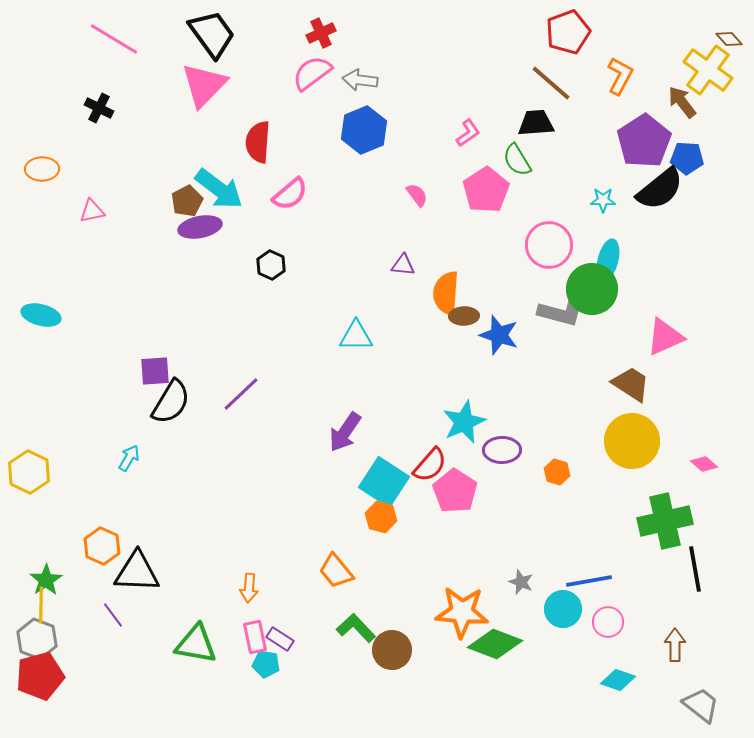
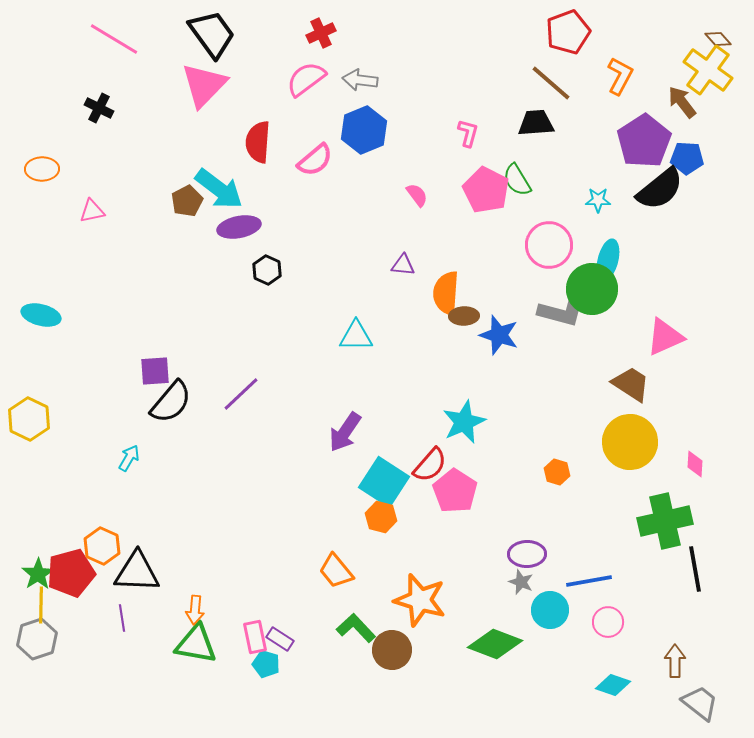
brown diamond at (729, 39): moved 11 px left
pink semicircle at (312, 73): moved 6 px left, 6 px down
pink L-shape at (468, 133): rotated 40 degrees counterclockwise
green semicircle at (517, 160): moved 20 px down
pink pentagon at (486, 190): rotated 12 degrees counterclockwise
pink semicircle at (290, 194): moved 25 px right, 34 px up
cyan star at (603, 200): moved 5 px left
purple ellipse at (200, 227): moved 39 px right
black hexagon at (271, 265): moved 4 px left, 5 px down
black semicircle at (171, 402): rotated 9 degrees clockwise
yellow circle at (632, 441): moved 2 px left, 1 px down
purple ellipse at (502, 450): moved 25 px right, 104 px down
pink diamond at (704, 464): moved 9 px left; rotated 52 degrees clockwise
yellow hexagon at (29, 472): moved 53 px up
green star at (46, 580): moved 8 px left, 6 px up
orange arrow at (249, 588): moved 54 px left, 22 px down
cyan circle at (563, 609): moved 13 px left, 1 px down
orange star at (462, 612): moved 42 px left, 12 px up; rotated 12 degrees clockwise
purple line at (113, 615): moved 9 px right, 3 px down; rotated 28 degrees clockwise
gray hexagon at (37, 639): rotated 21 degrees clockwise
brown arrow at (675, 645): moved 16 px down
cyan pentagon at (266, 664): rotated 8 degrees clockwise
red pentagon at (40, 676): moved 31 px right, 103 px up
cyan diamond at (618, 680): moved 5 px left, 5 px down
gray trapezoid at (701, 705): moved 1 px left, 2 px up
